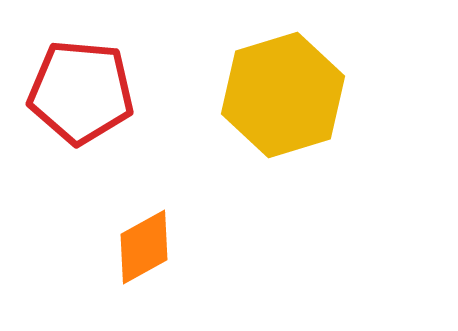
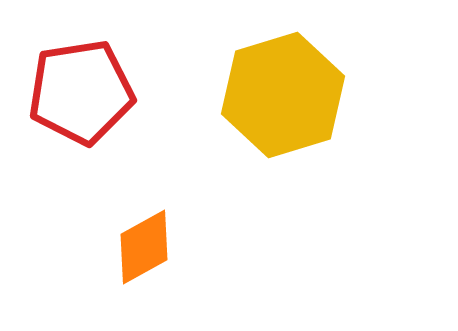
red pentagon: rotated 14 degrees counterclockwise
